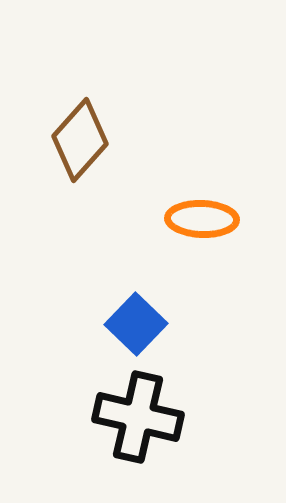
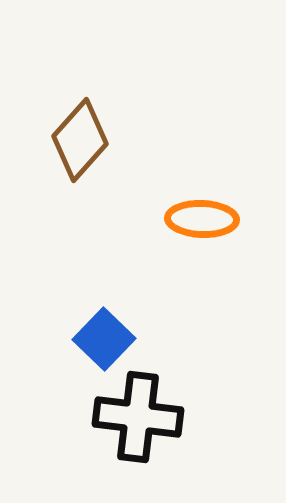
blue square: moved 32 px left, 15 px down
black cross: rotated 6 degrees counterclockwise
